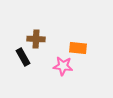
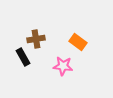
brown cross: rotated 12 degrees counterclockwise
orange rectangle: moved 6 px up; rotated 30 degrees clockwise
